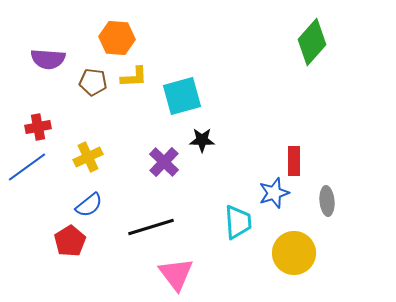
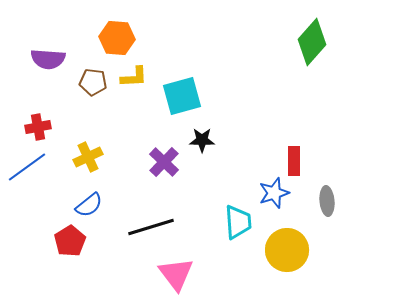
yellow circle: moved 7 px left, 3 px up
